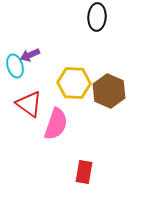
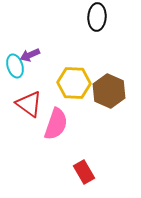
red rectangle: rotated 40 degrees counterclockwise
